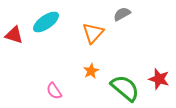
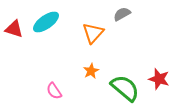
red triangle: moved 6 px up
